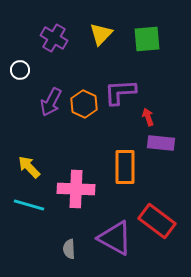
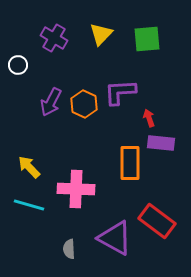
white circle: moved 2 px left, 5 px up
red arrow: moved 1 px right, 1 px down
orange rectangle: moved 5 px right, 4 px up
